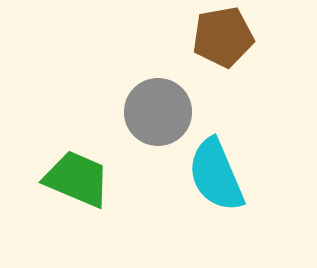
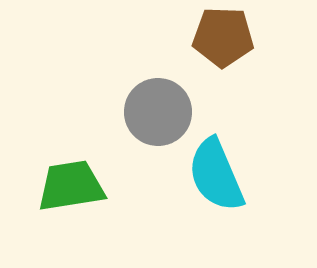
brown pentagon: rotated 12 degrees clockwise
green trapezoid: moved 6 px left, 7 px down; rotated 32 degrees counterclockwise
